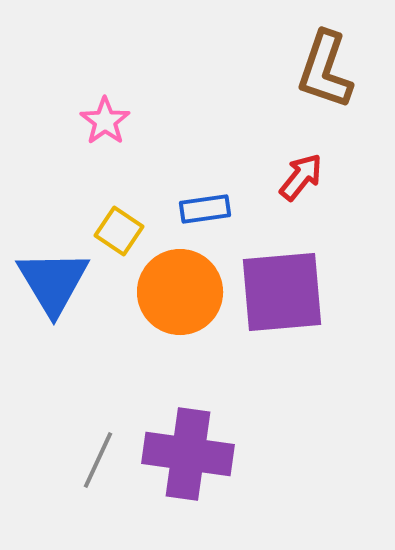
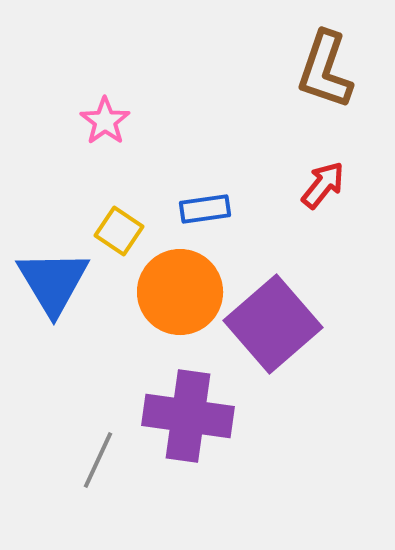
red arrow: moved 22 px right, 8 px down
purple square: moved 9 px left, 32 px down; rotated 36 degrees counterclockwise
purple cross: moved 38 px up
